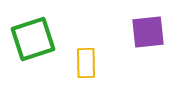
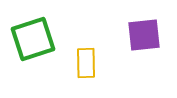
purple square: moved 4 px left, 3 px down
